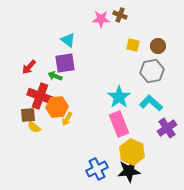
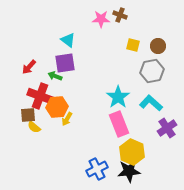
cyan star: moved 1 px left
